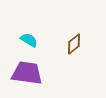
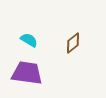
brown diamond: moved 1 px left, 1 px up
